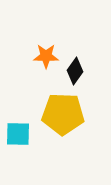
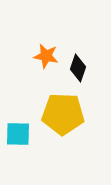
orange star: rotated 10 degrees clockwise
black diamond: moved 3 px right, 3 px up; rotated 16 degrees counterclockwise
